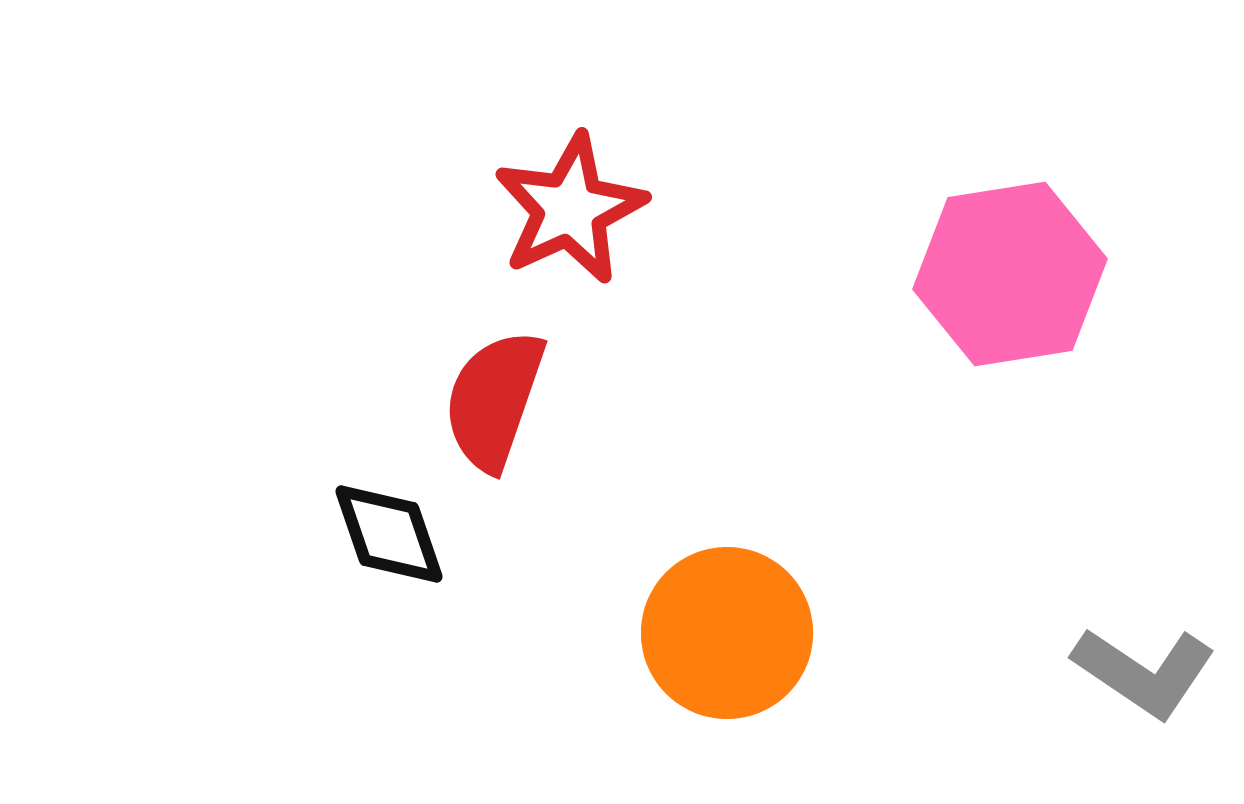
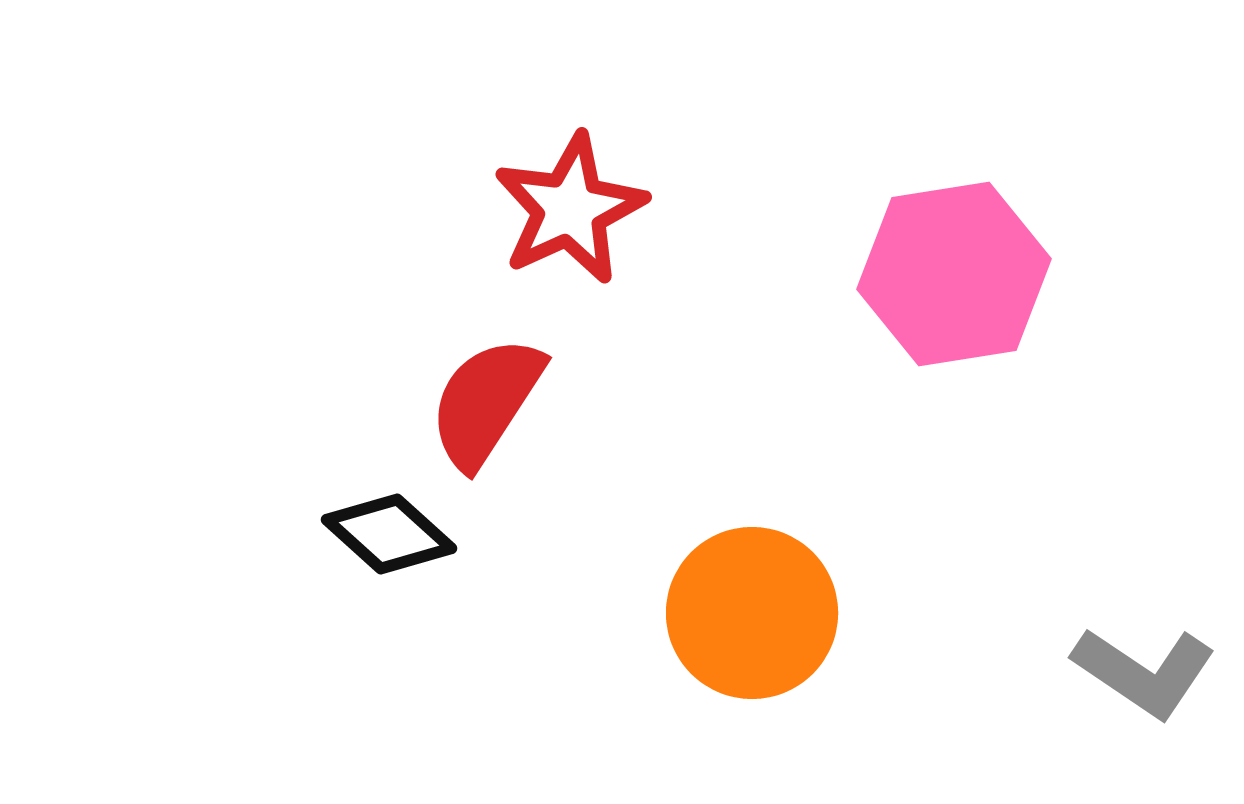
pink hexagon: moved 56 px left
red semicircle: moved 8 px left, 2 px down; rotated 14 degrees clockwise
black diamond: rotated 29 degrees counterclockwise
orange circle: moved 25 px right, 20 px up
